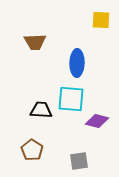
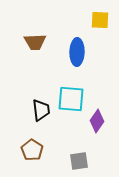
yellow square: moved 1 px left
blue ellipse: moved 11 px up
black trapezoid: rotated 80 degrees clockwise
purple diamond: rotated 70 degrees counterclockwise
